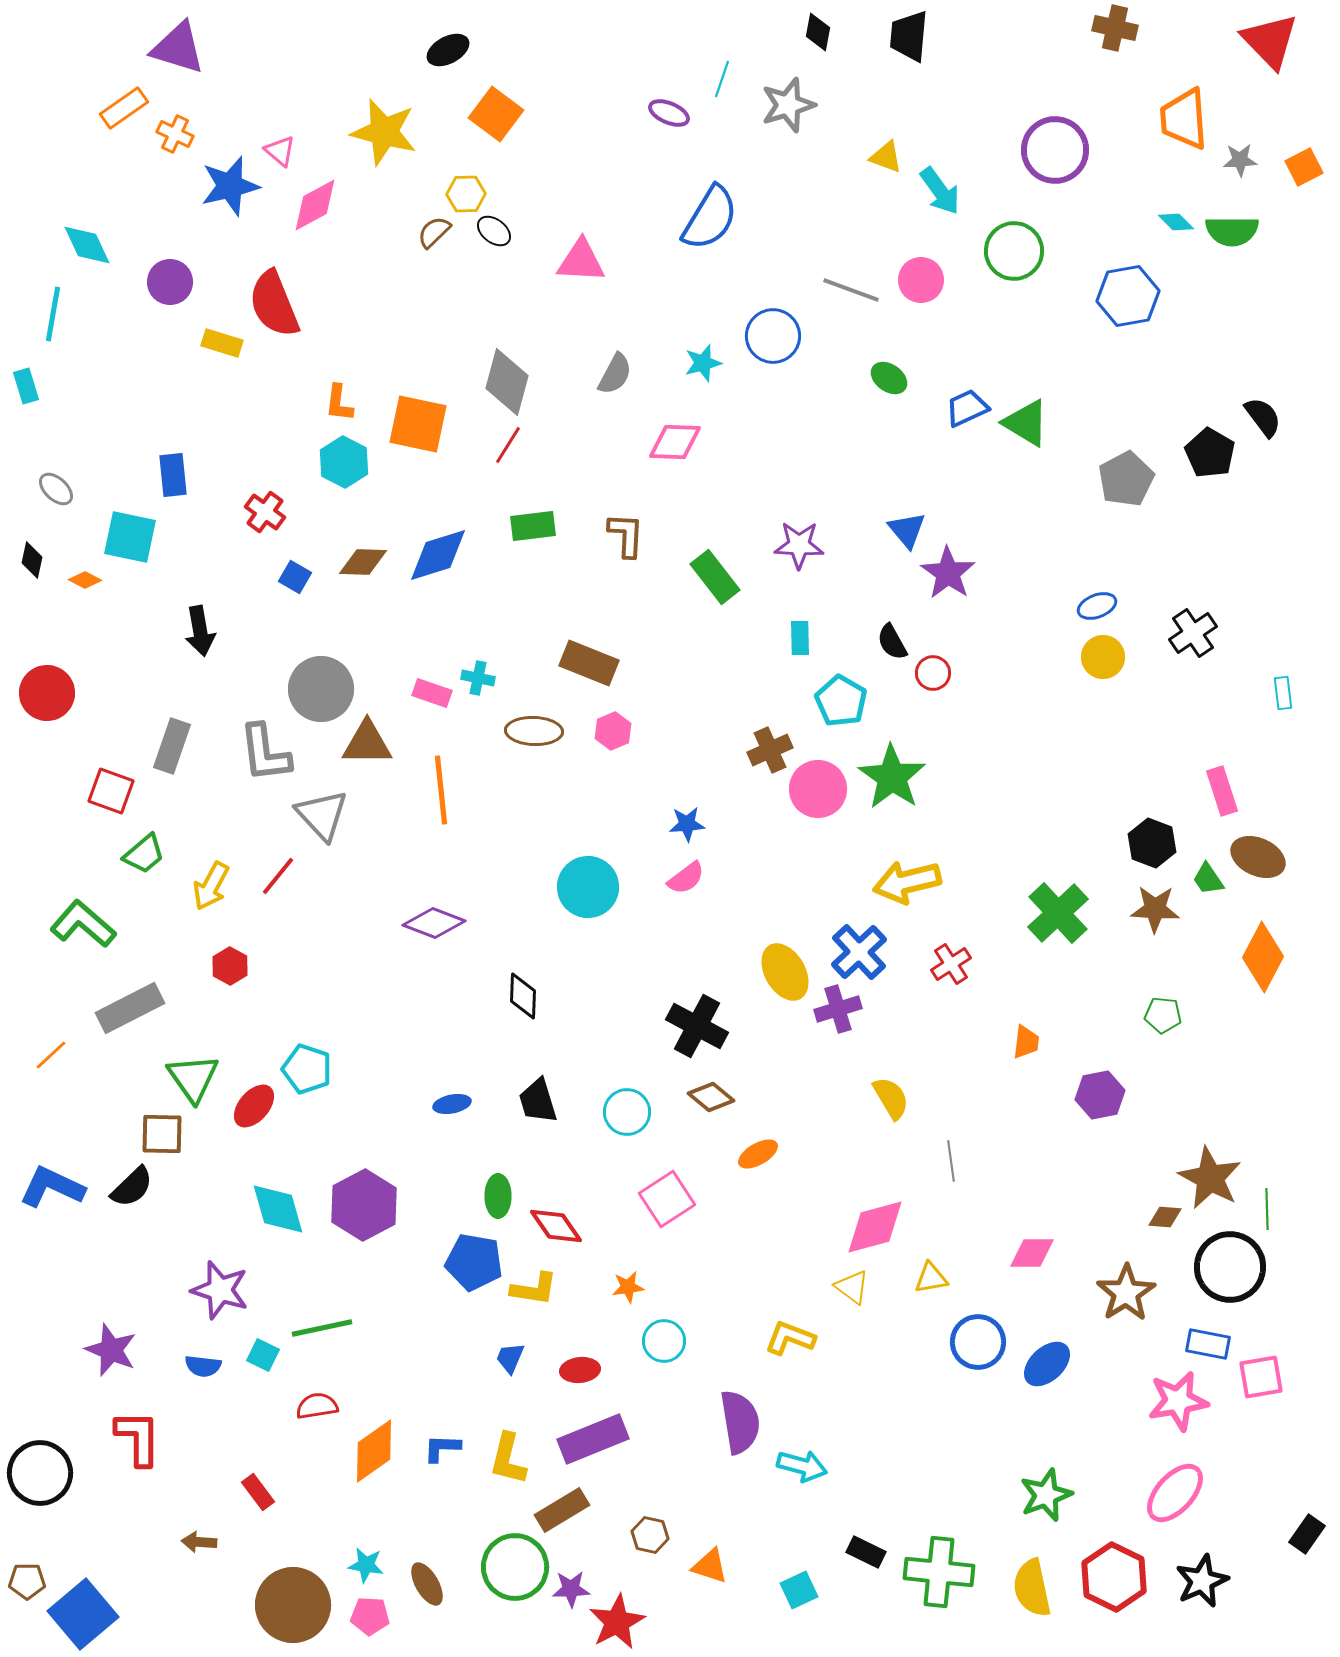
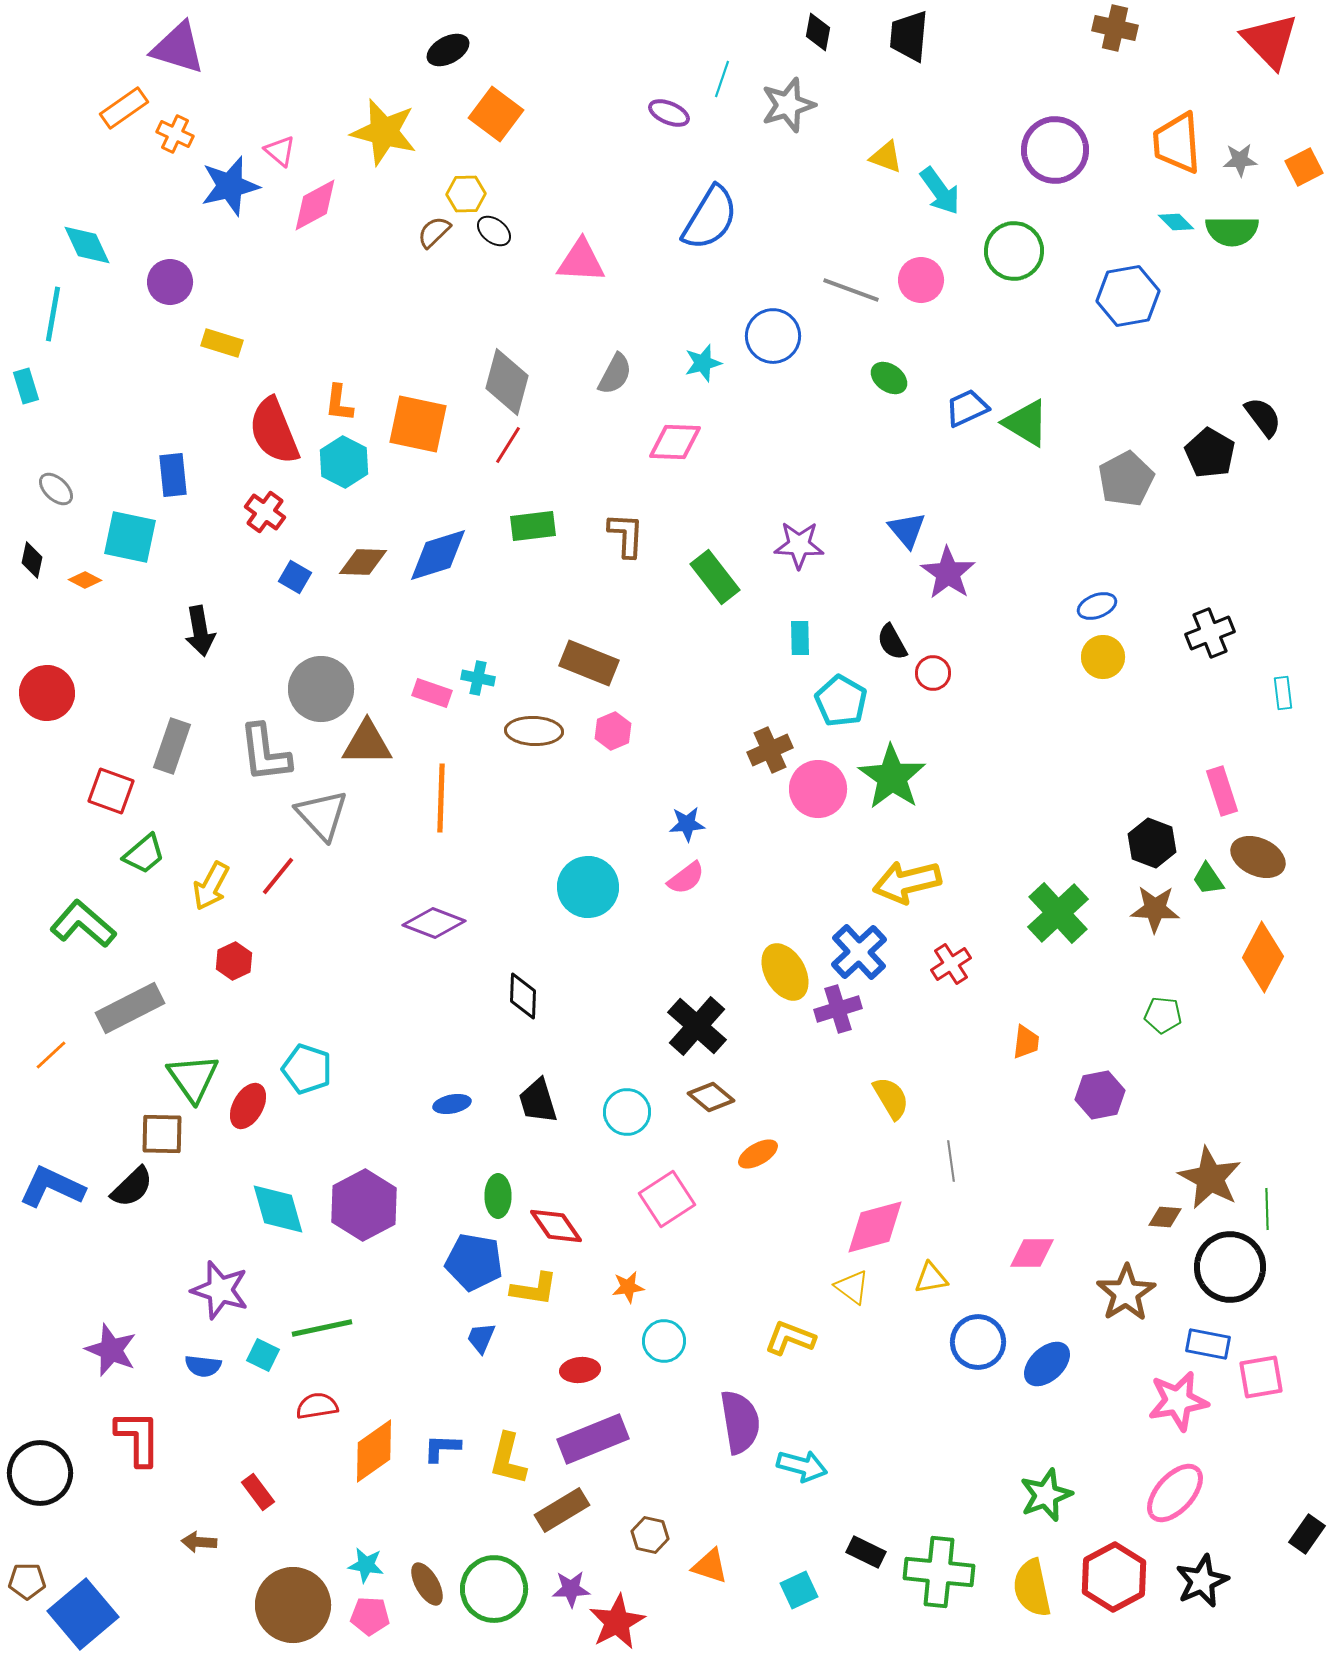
orange trapezoid at (1184, 119): moved 7 px left, 24 px down
red semicircle at (274, 304): moved 127 px down
black cross at (1193, 633): moved 17 px right; rotated 12 degrees clockwise
orange line at (441, 790): moved 8 px down; rotated 8 degrees clockwise
red hexagon at (230, 966): moved 4 px right, 5 px up; rotated 6 degrees clockwise
black cross at (697, 1026): rotated 14 degrees clockwise
red ellipse at (254, 1106): moved 6 px left; rotated 12 degrees counterclockwise
blue trapezoid at (510, 1358): moved 29 px left, 20 px up
green circle at (515, 1567): moved 21 px left, 22 px down
red hexagon at (1114, 1577): rotated 6 degrees clockwise
